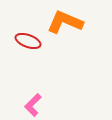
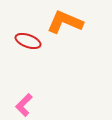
pink L-shape: moved 9 px left
